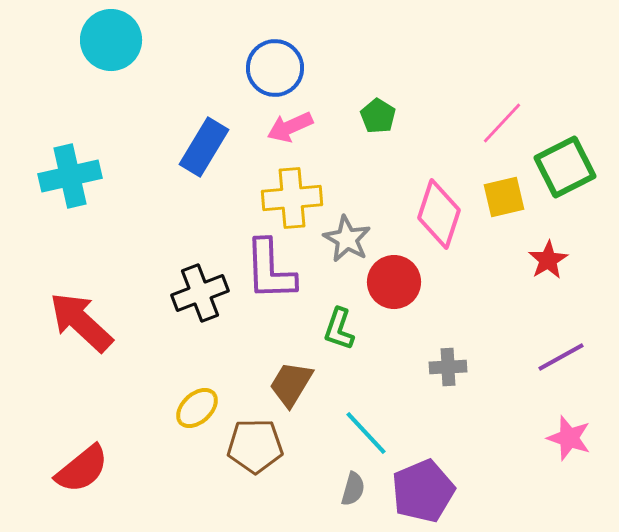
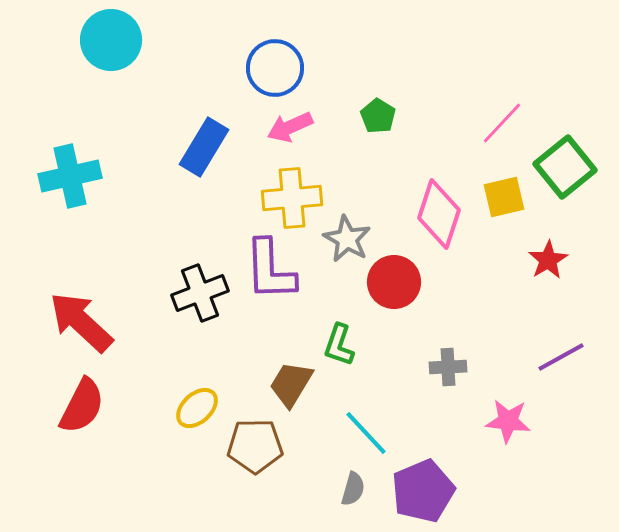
green square: rotated 12 degrees counterclockwise
green L-shape: moved 16 px down
pink star: moved 61 px left, 17 px up; rotated 12 degrees counterclockwise
red semicircle: moved 63 px up; rotated 24 degrees counterclockwise
